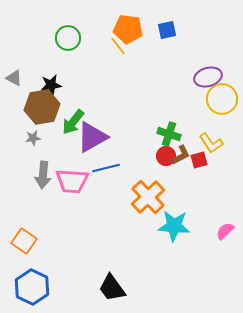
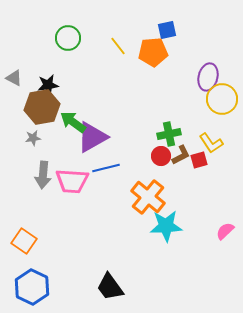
orange pentagon: moved 25 px right, 23 px down; rotated 12 degrees counterclockwise
purple ellipse: rotated 60 degrees counterclockwise
black star: moved 3 px left
green arrow: rotated 88 degrees clockwise
green cross: rotated 30 degrees counterclockwise
red circle: moved 5 px left
orange cross: rotated 8 degrees counterclockwise
cyan star: moved 8 px left; rotated 8 degrees counterclockwise
black trapezoid: moved 2 px left, 1 px up
